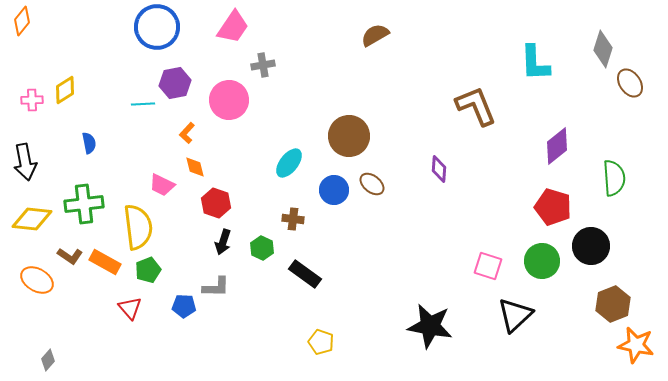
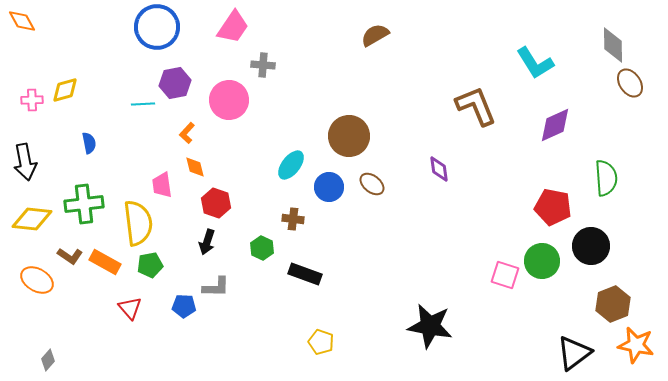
orange diamond at (22, 21): rotated 68 degrees counterclockwise
gray diamond at (603, 49): moved 10 px right, 4 px up; rotated 18 degrees counterclockwise
cyan L-shape at (535, 63): rotated 30 degrees counterclockwise
gray cross at (263, 65): rotated 15 degrees clockwise
yellow diamond at (65, 90): rotated 16 degrees clockwise
purple diamond at (557, 146): moved 2 px left, 21 px up; rotated 15 degrees clockwise
cyan ellipse at (289, 163): moved 2 px right, 2 px down
purple diamond at (439, 169): rotated 12 degrees counterclockwise
green semicircle at (614, 178): moved 8 px left
pink trapezoid at (162, 185): rotated 56 degrees clockwise
blue circle at (334, 190): moved 5 px left, 3 px up
red pentagon at (553, 207): rotated 6 degrees counterclockwise
yellow semicircle at (138, 227): moved 4 px up
black arrow at (223, 242): moved 16 px left
pink square at (488, 266): moved 17 px right, 9 px down
green pentagon at (148, 270): moved 2 px right, 5 px up; rotated 10 degrees clockwise
black rectangle at (305, 274): rotated 16 degrees counterclockwise
black triangle at (515, 315): moved 59 px right, 38 px down; rotated 6 degrees clockwise
